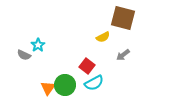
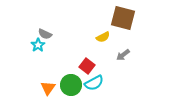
gray semicircle: moved 21 px right, 21 px up
green circle: moved 6 px right
